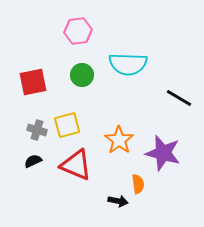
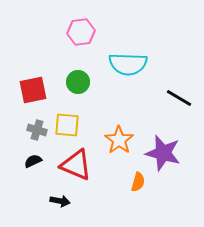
pink hexagon: moved 3 px right, 1 px down
green circle: moved 4 px left, 7 px down
red square: moved 8 px down
yellow square: rotated 20 degrees clockwise
orange semicircle: moved 2 px up; rotated 24 degrees clockwise
black arrow: moved 58 px left
